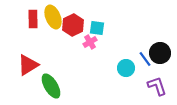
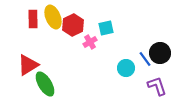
cyan square: moved 9 px right; rotated 21 degrees counterclockwise
green ellipse: moved 6 px left, 2 px up
